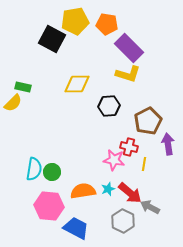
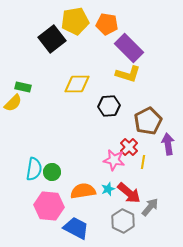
black square: rotated 24 degrees clockwise
red cross: rotated 30 degrees clockwise
yellow line: moved 1 px left, 2 px up
red arrow: moved 1 px left
gray arrow: rotated 102 degrees clockwise
